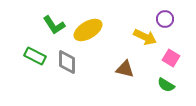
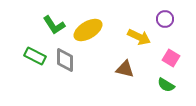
yellow arrow: moved 6 px left
gray diamond: moved 2 px left, 2 px up
